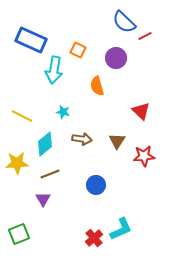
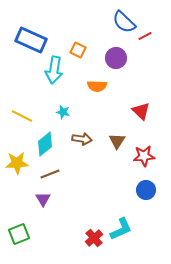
orange semicircle: rotated 72 degrees counterclockwise
blue circle: moved 50 px right, 5 px down
